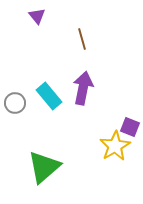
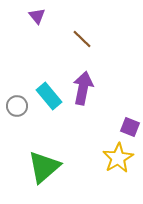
brown line: rotated 30 degrees counterclockwise
gray circle: moved 2 px right, 3 px down
yellow star: moved 3 px right, 12 px down
